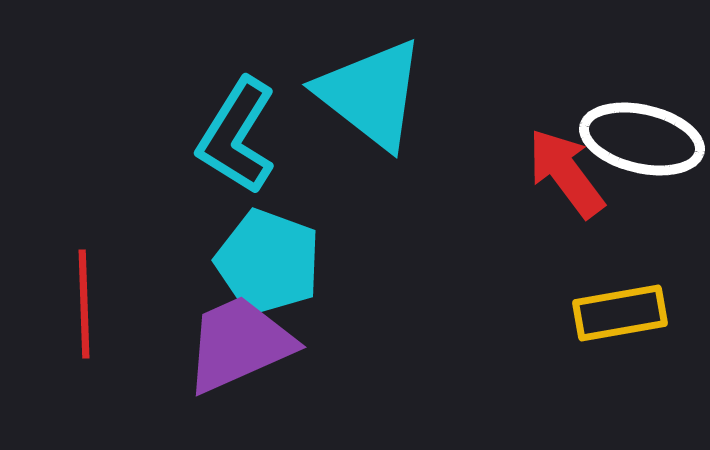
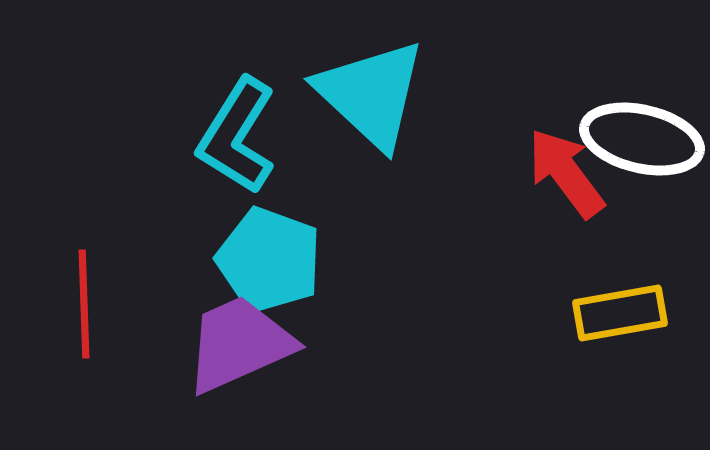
cyan triangle: rotated 5 degrees clockwise
cyan pentagon: moved 1 px right, 2 px up
